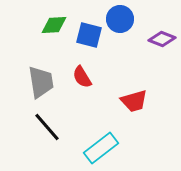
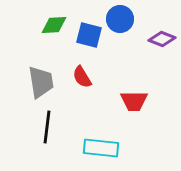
red trapezoid: rotated 16 degrees clockwise
black line: rotated 48 degrees clockwise
cyan rectangle: rotated 44 degrees clockwise
